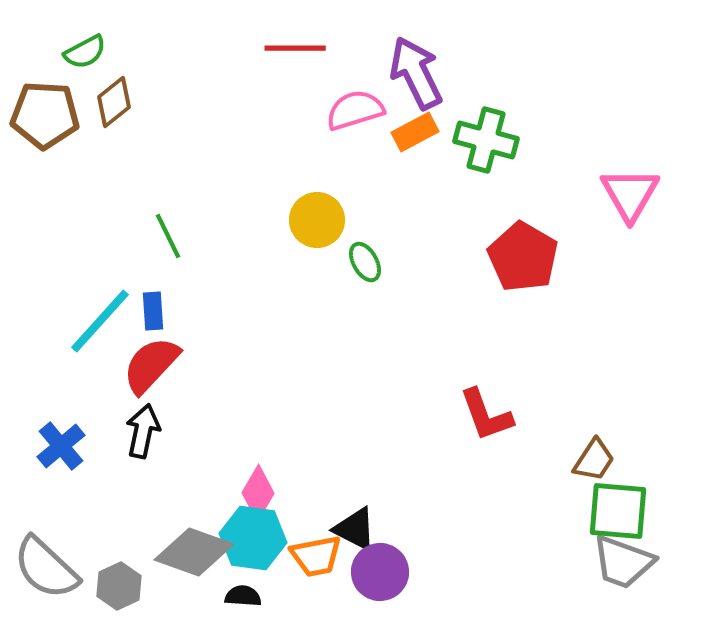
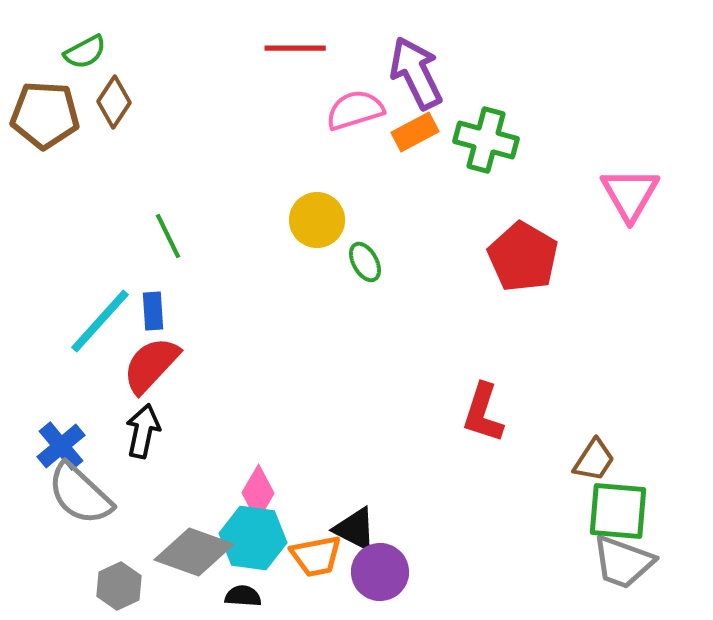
brown diamond: rotated 18 degrees counterclockwise
red L-shape: moved 3 px left, 2 px up; rotated 38 degrees clockwise
gray semicircle: moved 34 px right, 74 px up
